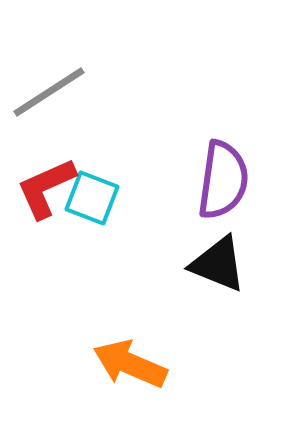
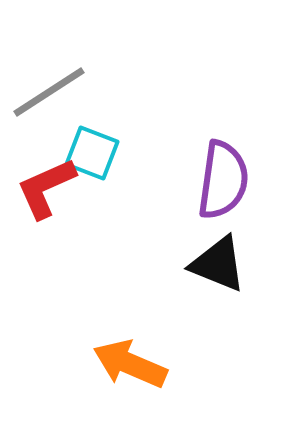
cyan square: moved 45 px up
